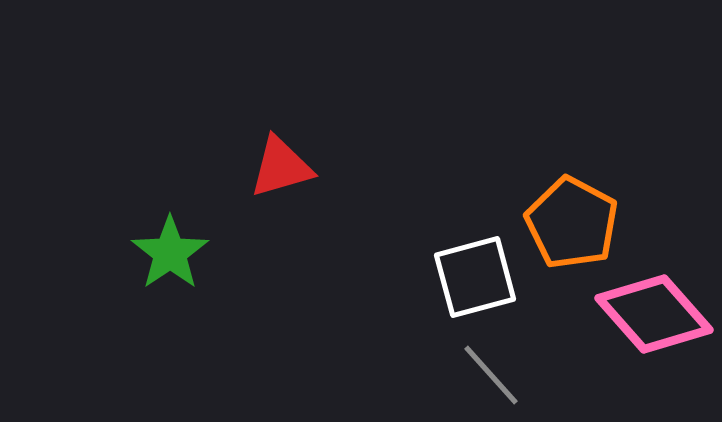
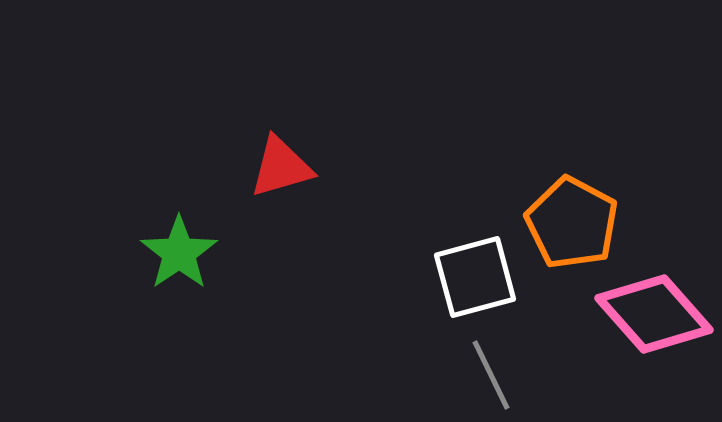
green star: moved 9 px right
gray line: rotated 16 degrees clockwise
